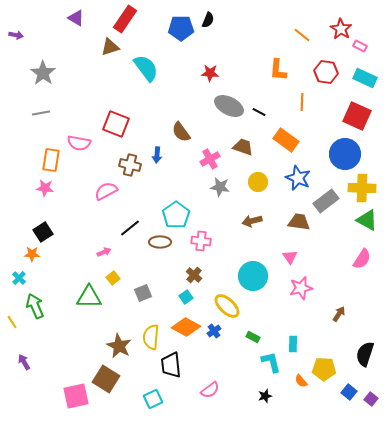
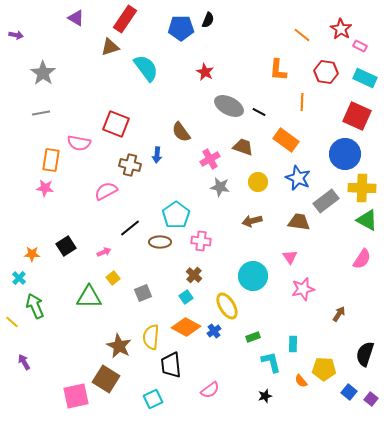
red star at (210, 73): moved 5 px left, 1 px up; rotated 24 degrees clockwise
black square at (43, 232): moved 23 px right, 14 px down
pink star at (301, 288): moved 2 px right, 1 px down
yellow ellipse at (227, 306): rotated 16 degrees clockwise
yellow line at (12, 322): rotated 16 degrees counterclockwise
green rectangle at (253, 337): rotated 48 degrees counterclockwise
